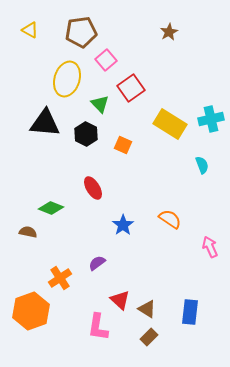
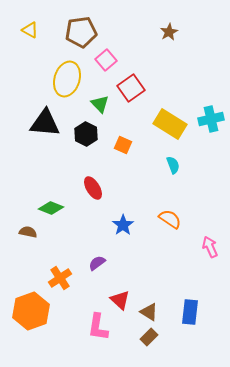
cyan semicircle: moved 29 px left
brown triangle: moved 2 px right, 3 px down
